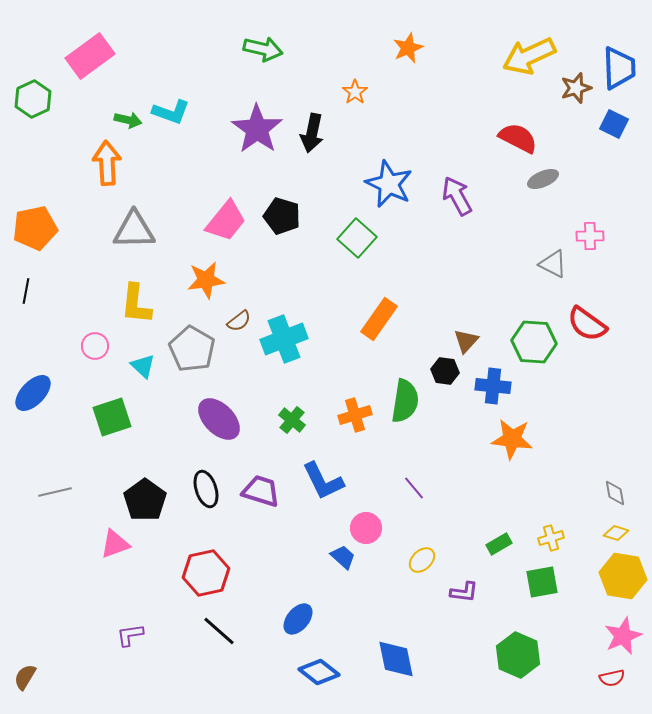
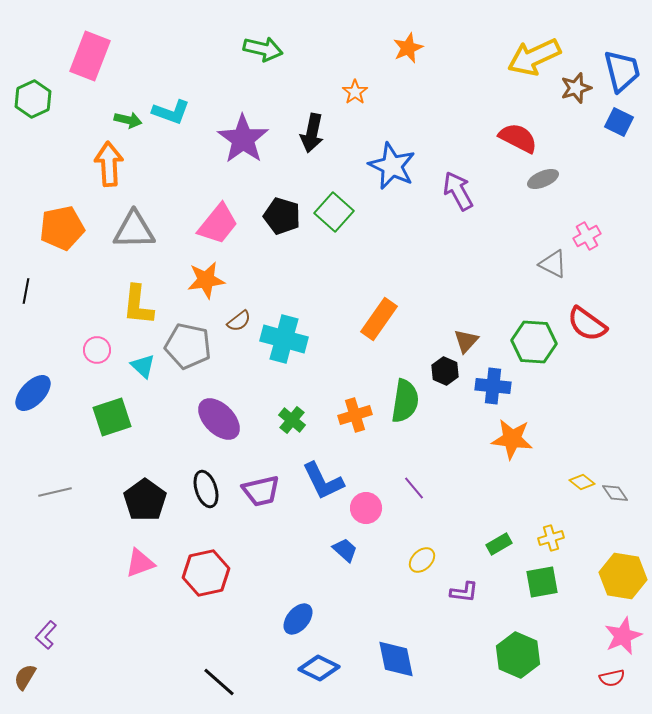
pink rectangle at (90, 56): rotated 33 degrees counterclockwise
yellow arrow at (529, 56): moved 5 px right, 1 px down
blue trapezoid at (619, 68): moved 3 px right, 3 px down; rotated 12 degrees counterclockwise
blue square at (614, 124): moved 5 px right, 2 px up
purple star at (257, 129): moved 14 px left, 10 px down
orange arrow at (107, 163): moved 2 px right, 1 px down
blue star at (389, 184): moved 3 px right, 18 px up
purple arrow at (457, 196): moved 1 px right, 5 px up
pink trapezoid at (226, 221): moved 8 px left, 3 px down
orange pentagon at (35, 228): moved 27 px right
pink cross at (590, 236): moved 3 px left; rotated 28 degrees counterclockwise
green square at (357, 238): moved 23 px left, 26 px up
yellow L-shape at (136, 304): moved 2 px right, 1 px down
cyan cross at (284, 339): rotated 36 degrees clockwise
pink circle at (95, 346): moved 2 px right, 4 px down
gray pentagon at (192, 349): moved 4 px left, 3 px up; rotated 18 degrees counterclockwise
black hexagon at (445, 371): rotated 16 degrees clockwise
purple trapezoid at (261, 491): rotated 150 degrees clockwise
gray diamond at (615, 493): rotated 24 degrees counterclockwise
pink circle at (366, 528): moved 20 px up
yellow diamond at (616, 533): moved 34 px left, 51 px up; rotated 20 degrees clockwise
pink triangle at (115, 544): moved 25 px right, 19 px down
blue trapezoid at (343, 557): moved 2 px right, 7 px up
black line at (219, 631): moved 51 px down
purple L-shape at (130, 635): moved 84 px left; rotated 40 degrees counterclockwise
blue diamond at (319, 672): moved 4 px up; rotated 12 degrees counterclockwise
